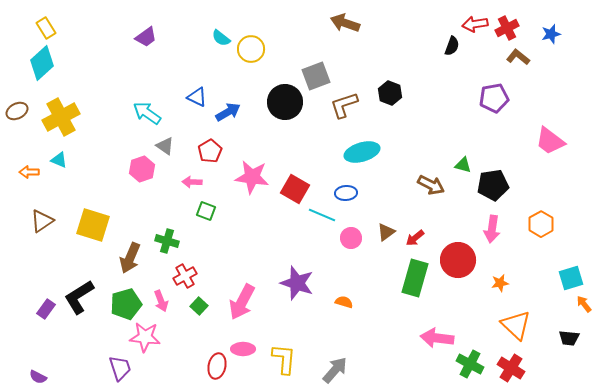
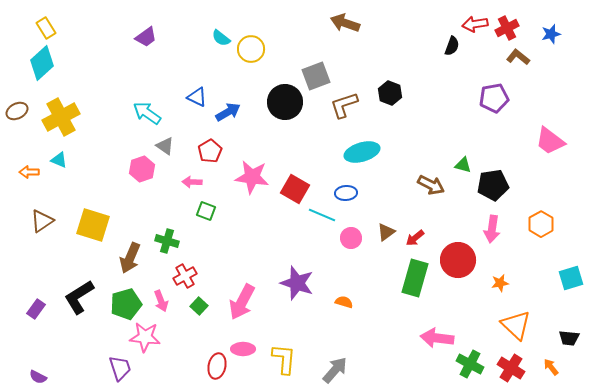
orange arrow at (584, 304): moved 33 px left, 63 px down
purple rectangle at (46, 309): moved 10 px left
